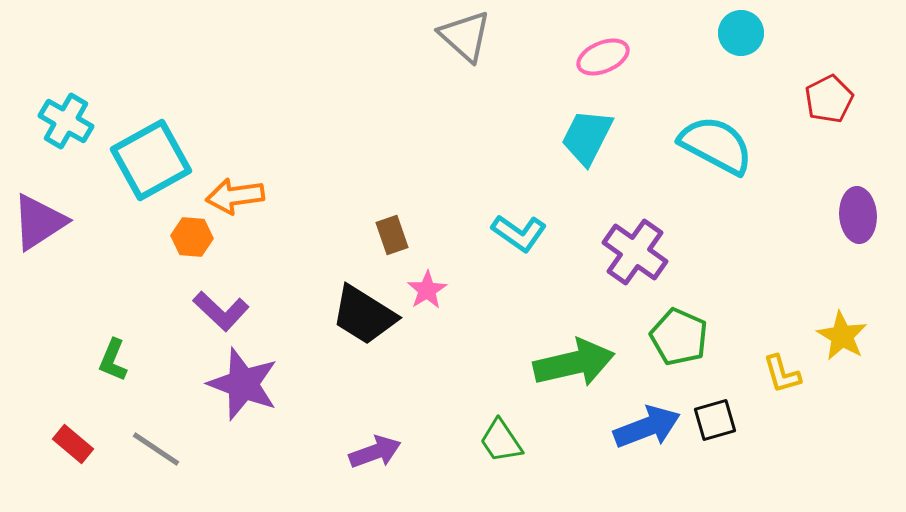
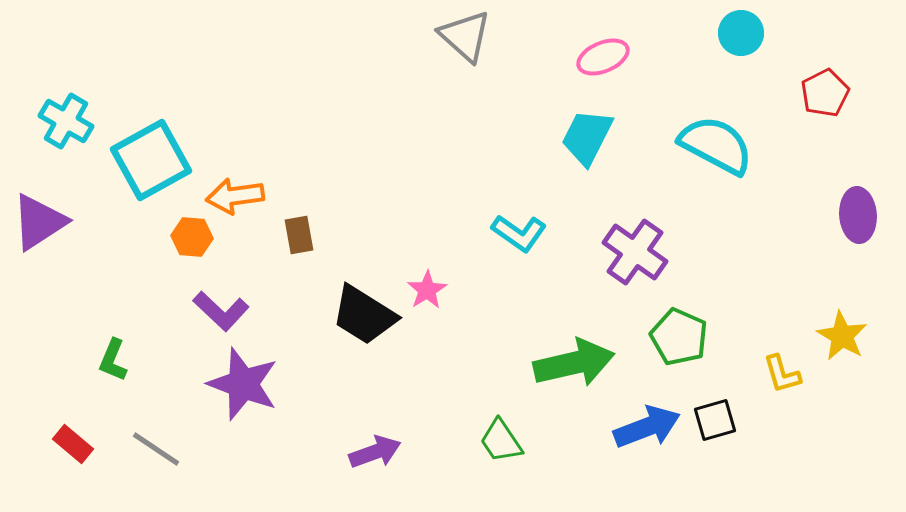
red pentagon: moved 4 px left, 6 px up
brown rectangle: moved 93 px left; rotated 9 degrees clockwise
